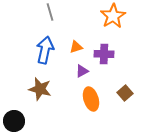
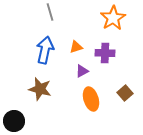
orange star: moved 2 px down
purple cross: moved 1 px right, 1 px up
